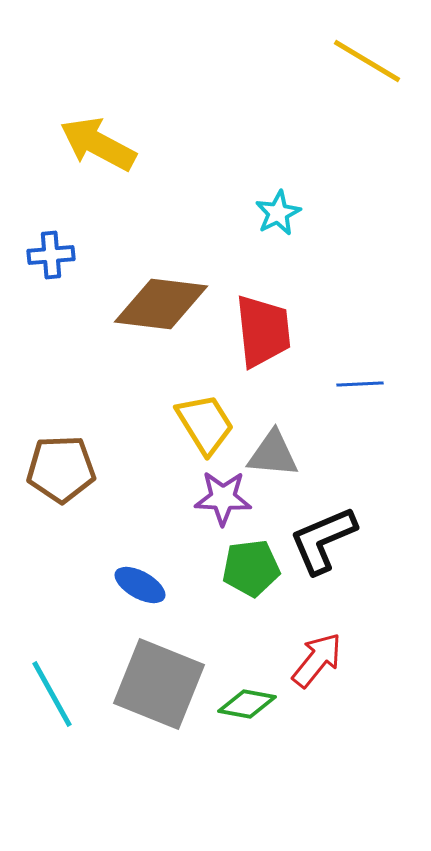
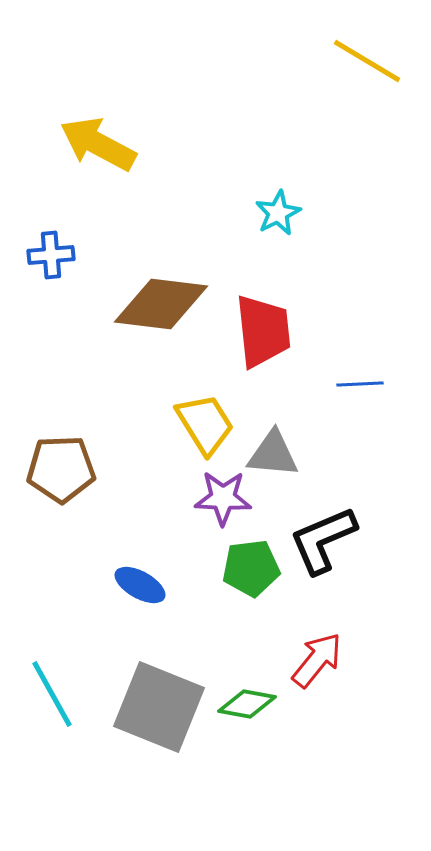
gray square: moved 23 px down
